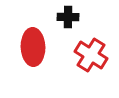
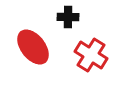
red ellipse: rotated 36 degrees counterclockwise
